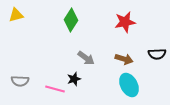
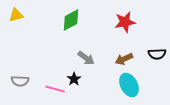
green diamond: rotated 30 degrees clockwise
brown arrow: rotated 138 degrees clockwise
black star: rotated 16 degrees counterclockwise
